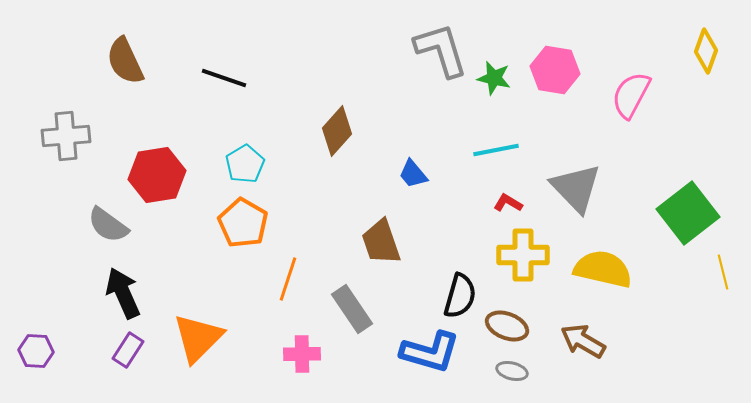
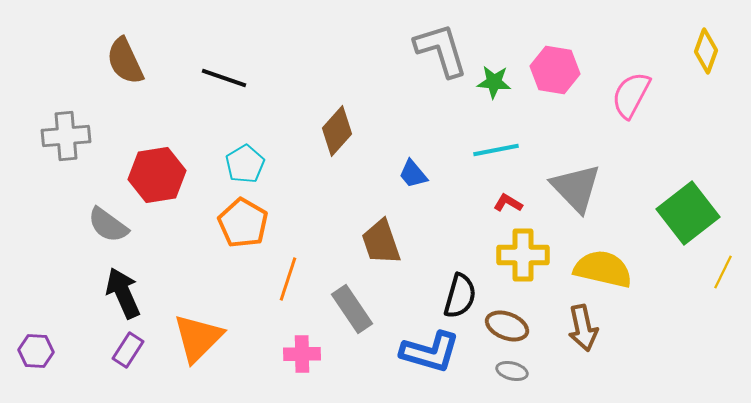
green star: moved 4 px down; rotated 8 degrees counterclockwise
yellow line: rotated 40 degrees clockwise
brown arrow: moved 13 px up; rotated 132 degrees counterclockwise
